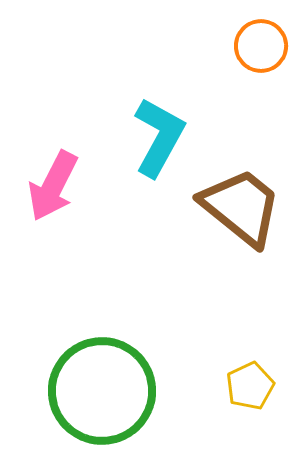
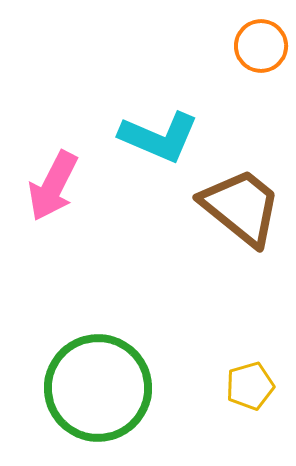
cyan L-shape: rotated 84 degrees clockwise
yellow pentagon: rotated 9 degrees clockwise
green circle: moved 4 px left, 3 px up
